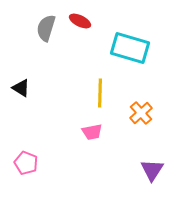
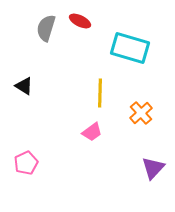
black triangle: moved 3 px right, 2 px up
pink trapezoid: rotated 25 degrees counterclockwise
pink pentagon: rotated 25 degrees clockwise
purple triangle: moved 1 px right, 2 px up; rotated 10 degrees clockwise
